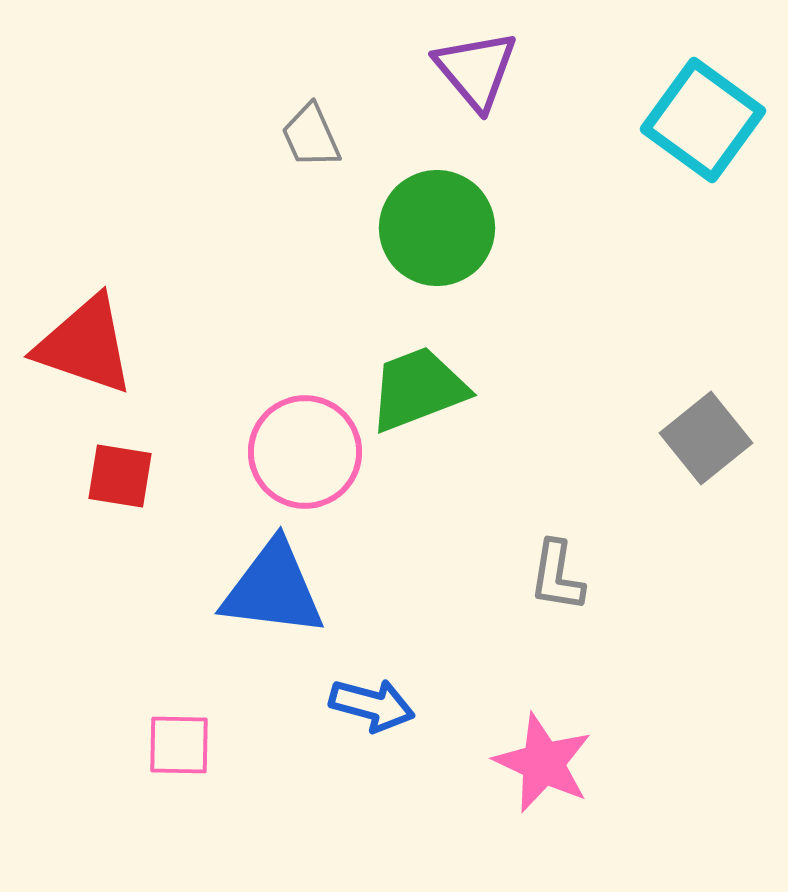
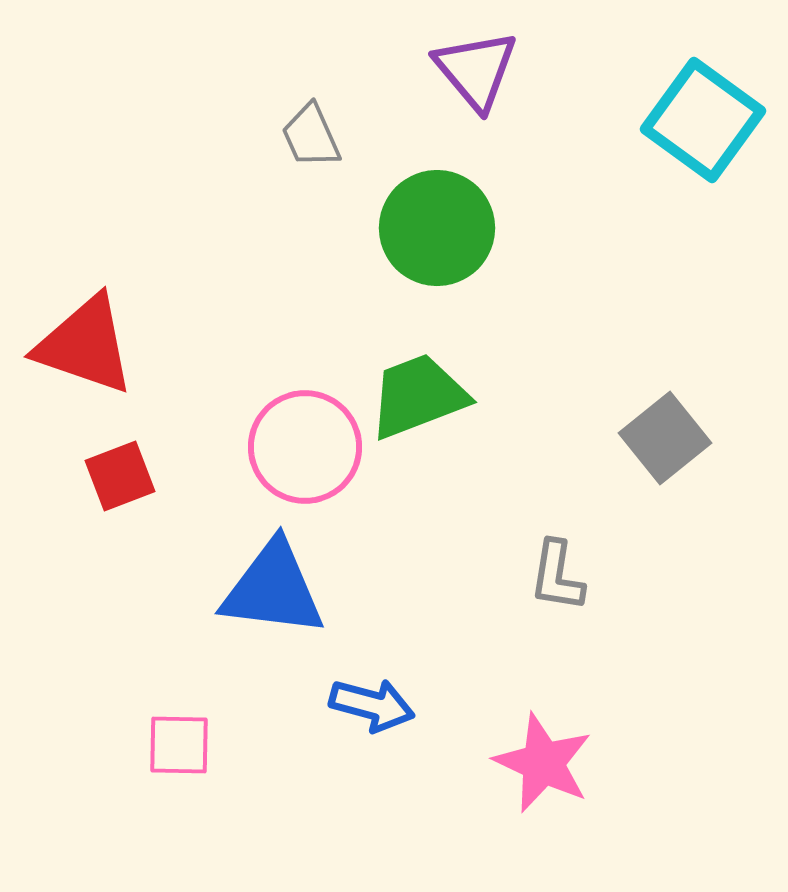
green trapezoid: moved 7 px down
gray square: moved 41 px left
pink circle: moved 5 px up
red square: rotated 30 degrees counterclockwise
